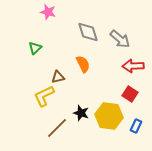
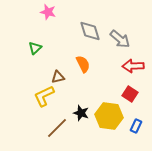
gray diamond: moved 2 px right, 1 px up
